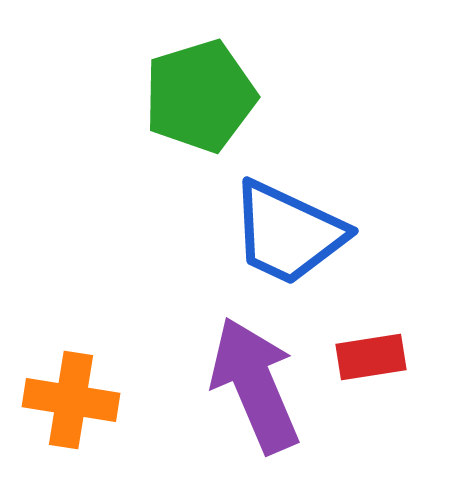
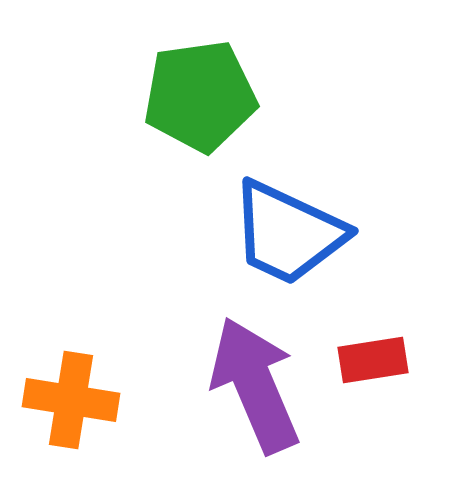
green pentagon: rotated 9 degrees clockwise
red rectangle: moved 2 px right, 3 px down
